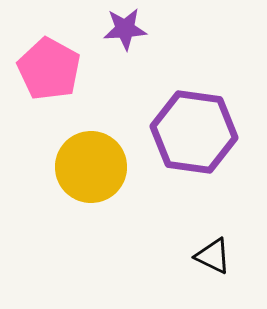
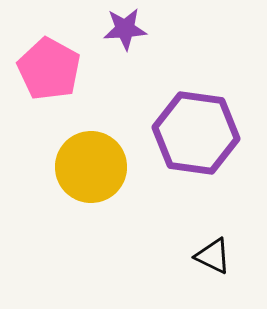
purple hexagon: moved 2 px right, 1 px down
